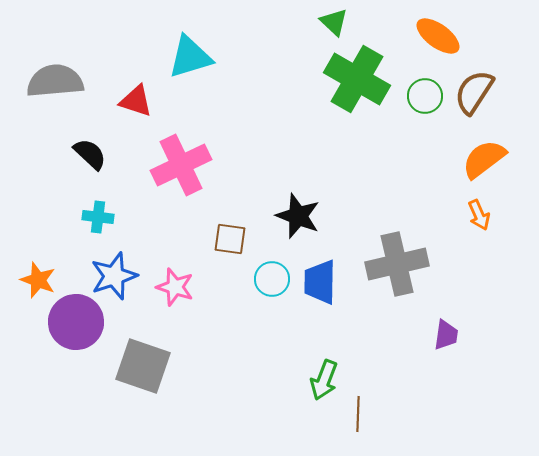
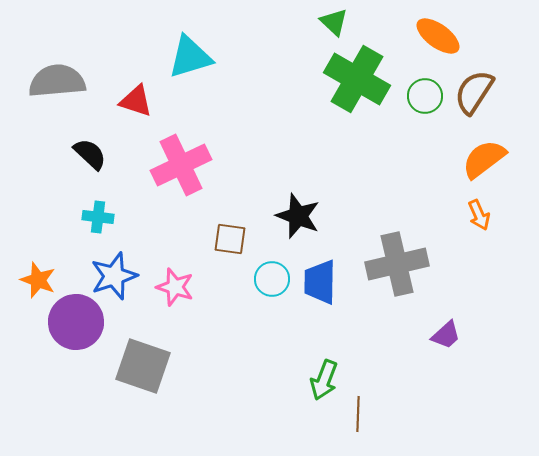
gray semicircle: moved 2 px right
purple trapezoid: rotated 40 degrees clockwise
